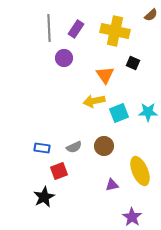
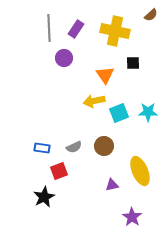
black square: rotated 24 degrees counterclockwise
